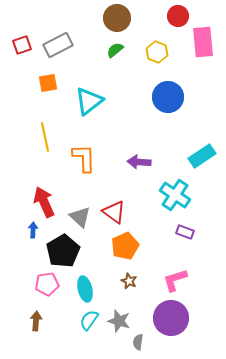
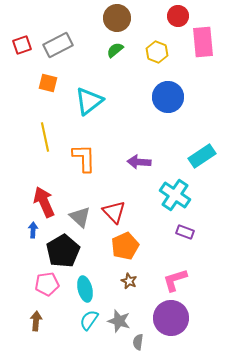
orange square: rotated 24 degrees clockwise
red triangle: rotated 10 degrees clockwise
